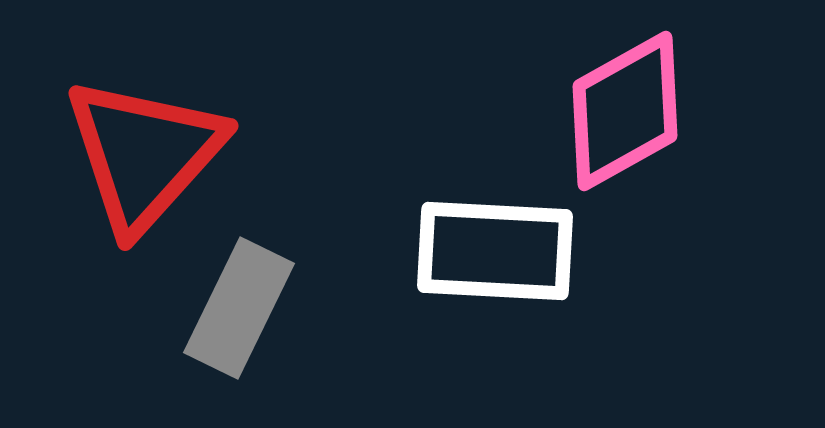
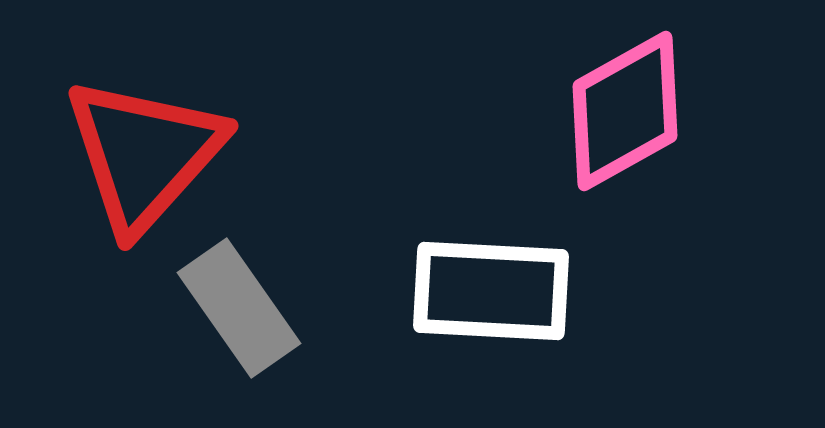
white rectangle: moved 4 px left, 40 px down
gray rectangle: rotated 61 degrees counterclockwise
